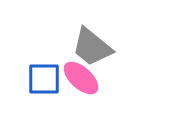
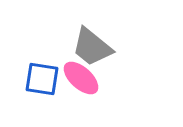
blue square: moved 2 px left; rotated 9 degrees clockwise
